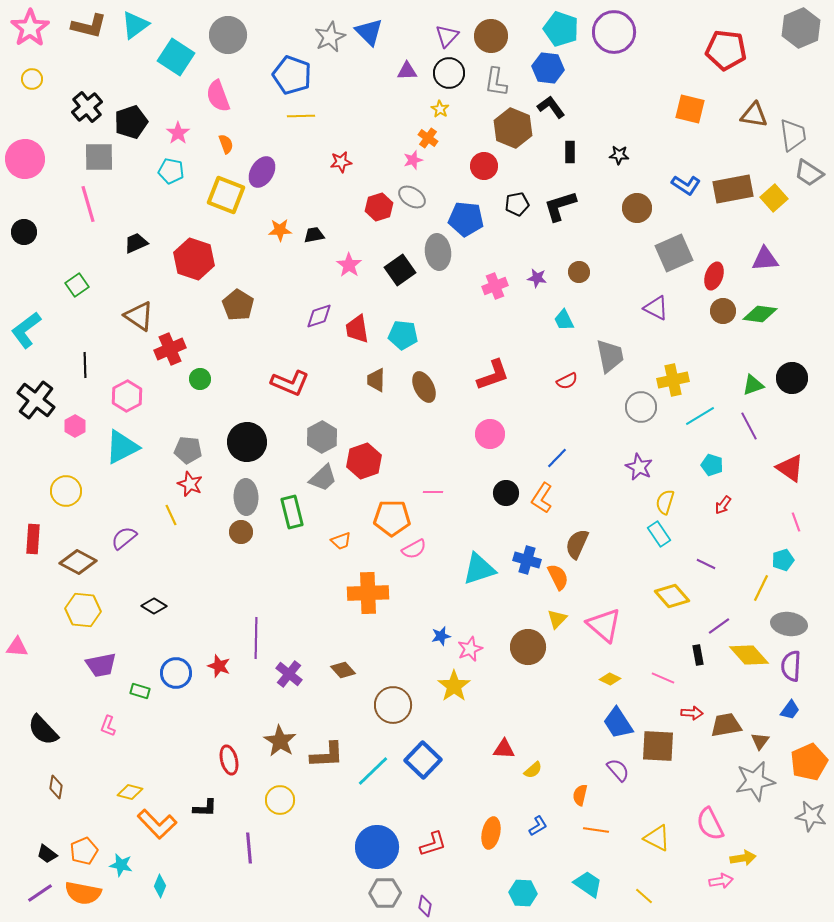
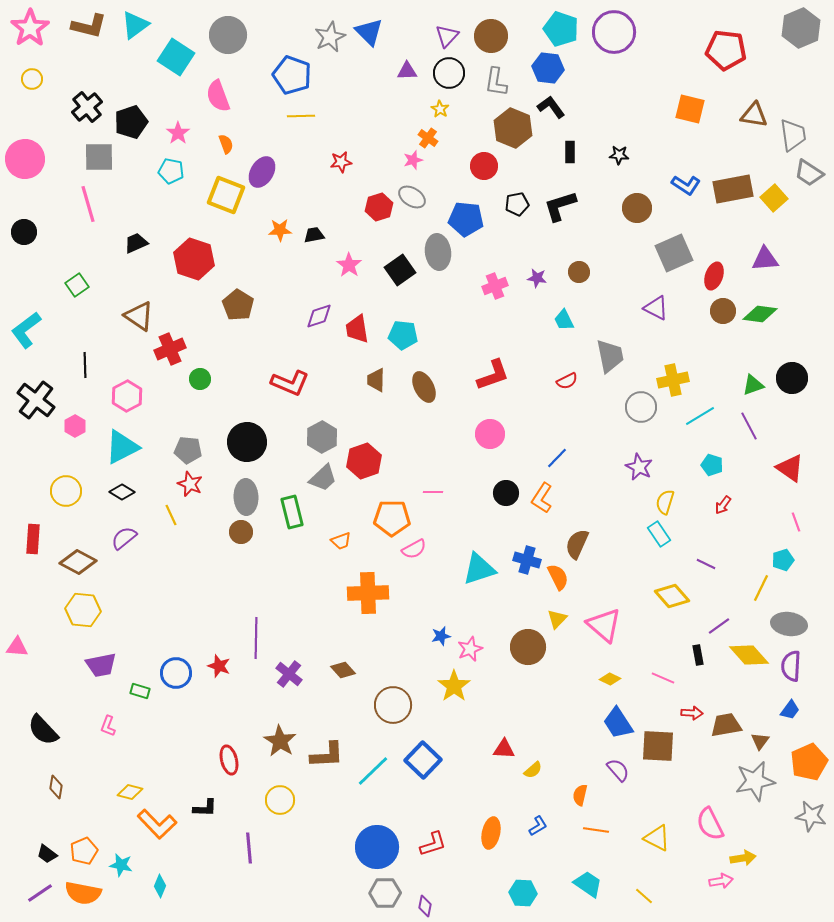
black diamond at (154, 606): moved 32 px left, 114 px up
